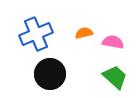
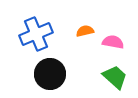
orange semicircle: moved 1 px right, 2 px up
